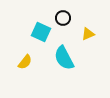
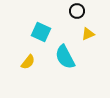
black circle: moved 14 px right, 7 px up
cyan semicircle: moved 1 px right, 1 px up
yellow semicircle: moved 3 px right
